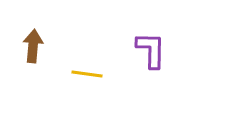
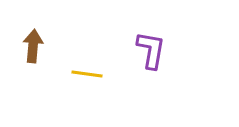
purple L-shape: rotated 9 degrees clockwise
